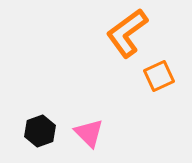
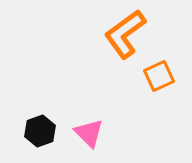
orange L-shape: moved 2 px left, 1 px down
